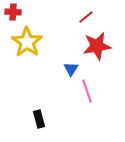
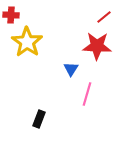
red cross: moved 2 px left, 3 px down
red line: moved 18 px right
red star: rotated 12 degrees clockwise
pink line: moved 3 px down; rotated 35 degrees clockwise
black rectangle: rotated 36 degrees clockwise
